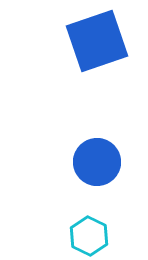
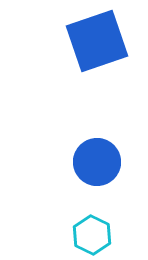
cyan hexagon: moved 3 px right, 1 px up
